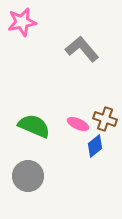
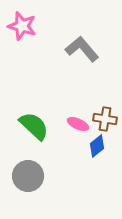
pink star: moved 4 px down; rotated 28 degrees clockwise
brown cross: rotated 10 degrees counterclockwise
green semicircle: rotated 20 degrees clockwise
blue diamond: moved 2 px right
